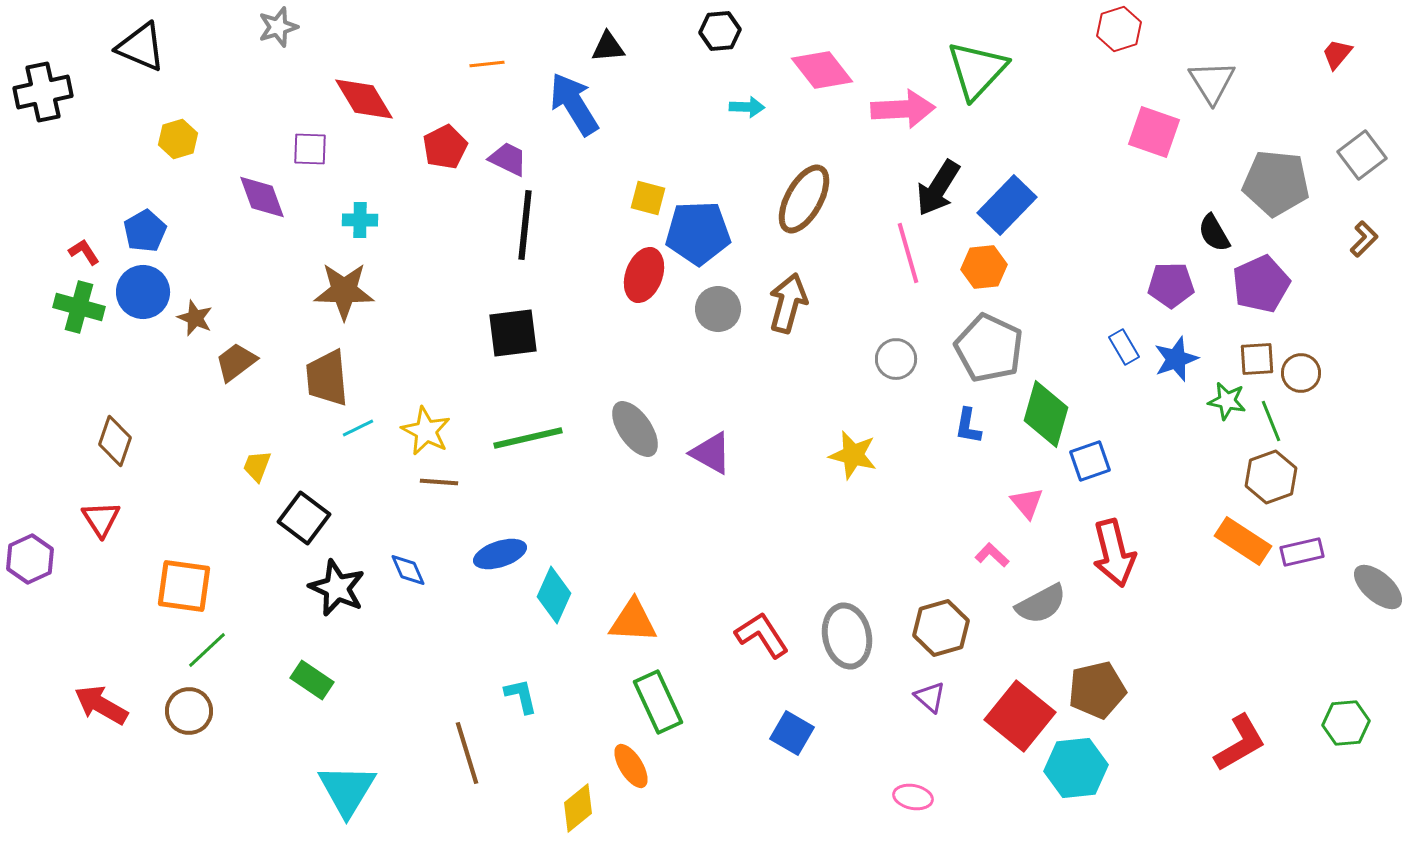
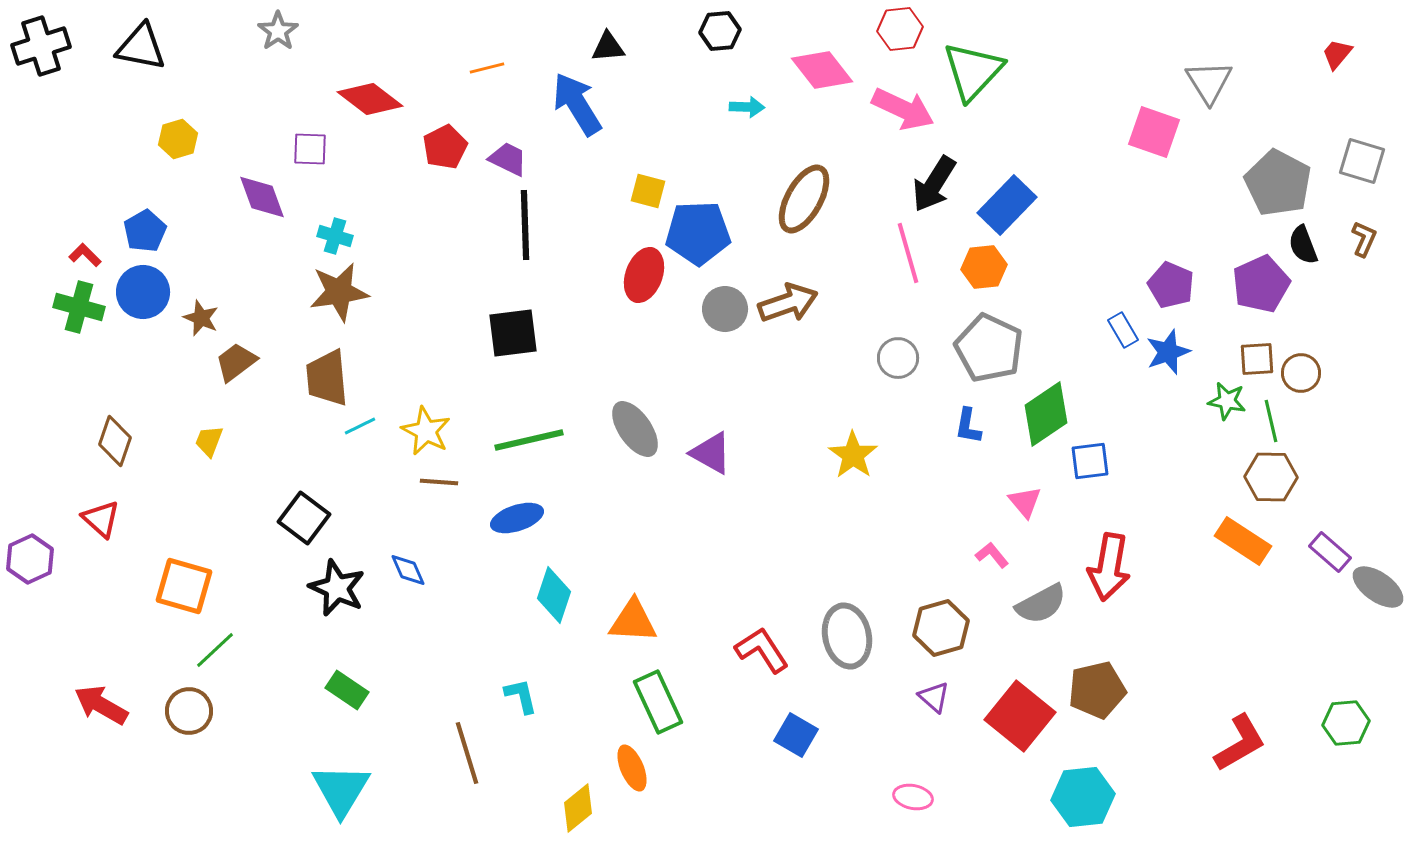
gray star at (278, 27): moved 4 px down; rotated 18 degrees counterclockwise
red hexagon at (1119, 29): moved 219 px left; rotated 12 degrees clockwise
black triangle at (141, 47): rotated 12 degrees counterclockwise
orange line at (487, 64): moved 4 px down; rotated 8 degrees counterclockwise
green triangle at (977, 70): moved 4 px left, 1 px down
gray triangle at (1212, 82): moved 3 px left
black cross at (43, 92): moved 2 px left, 46 px up; rotated 6 degrees counterclockwise
red diamond at (364, 99): moved 6 px right; rotated 22 degrees counterclockwise
blue arrow at (574, 104): moved 3 px right
pink arrow at (903, 109): rotated 28 degrees clockwise
gray square at (1362, 155): moved 6 px down; rotated 36 degrees counterclockwise
gray pentagon at (1276, 183): moved 2 px right; rotated 22 degrees clockwise
black arrow at (938, 188): moved 4 px left, 4 px up
yellow square at (648, 198): moved 7 px up
cyan cross at (360, 220): moved 25 px left, 16 px down; rotated 16 degrees clockwise
black line at (525, 225): rotated 8 degrees counterclockwise
black semicircle at (1214, 233): moved 89 px right, 12 px down; rotated 9 degrees clockwise
brown L-shape at (1364, 239): rotated 21 degrees counterclockwise
red L-shape at (84, 252): moved 1 px right, 3 px down; rotated 12 degrees counterclockwise
purple pentagon at (1171, 285): rotated 24 degrees clockwise
brown star at (344, 291): moved 5 px left, 1 px down; rotated 10 degrees counterclockwise
brown arrow at (788, 303): rotated 56 degrees clockwise
gray circle at (718, 309): moved 7 px right
brown star at (195, 318): moved 6 px right
blue rectangle at (1124, 347): moved 1 px left, 17 px up
gray circle at (896, 359): moved 2 px right, 1 px up
blue star at (1176, 359): moved 8 px left, 7 px up
green diamond at (1046, 414): rotated 40 degrees clockwise
green line at (1271, 421): rotated 9 degrees clockwise
cyan line at (358, 428): moved 2 px right, 2 px up
green line at (528, 438): moved 1 px right, 2 px down
yellow star at (853, 455): rotated 21 degrees clockwise
blue square at (1090, 461): rotated 12 degrees clockwise
yellow trapezoid at (257, 466): moved 48 px left, 25 px up
brown hexagon at (1271, 477): rotated 21 degrees clockwise
pink triangle at (1027, 503): moved 2 px left, 1 px up
red triangle at (101, 519): rotated 15 degrees counterclockwise
purple rectangle at (1302, 552): moved 28 px right; rotated 54 degrees clockwise
red arrow at (1114, 553): moved 5 px left, 14 px down; rotated 24 degrees clockwise
blue ellipse at (500, 554): moved 17 px right, 36 px up
pink L-shape at (992, 555): rotated 8 degrees clockwise
orange square at (184, 586): rotated 8 degrees clockwise
gray ellipse at (1378, 587): rotated 6 degrees counterclockwise
cyan diamond at (554, 595): rotated 6 degrees counterclockwise
red L-shape at (762, 635): moved 15 px down
green line at (207, 650): moved 8 px right
green rectangle at (312, 680): moved 35 px right, 10 px down
purple triangle at (930, 697): moved 4 px right
blue square at (792, 733): moved 4 px right, 2 px down
orange ellipse at (631, 766): moved 1 px right, 2 px down; rotated 9 degrees clockwise
cyan hexagon at (1076, 768): moved 7 px right, 29 px down
cyan triangle at (347, 790): moved 6 px left
